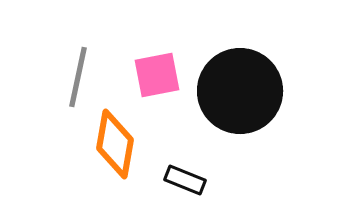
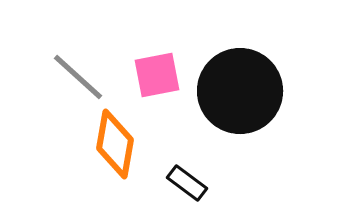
gray line: rotated 60 degrees counterclockwise
black rectangle: moved 2 px right, 3 px down; rotated 15 degrees clockwise
